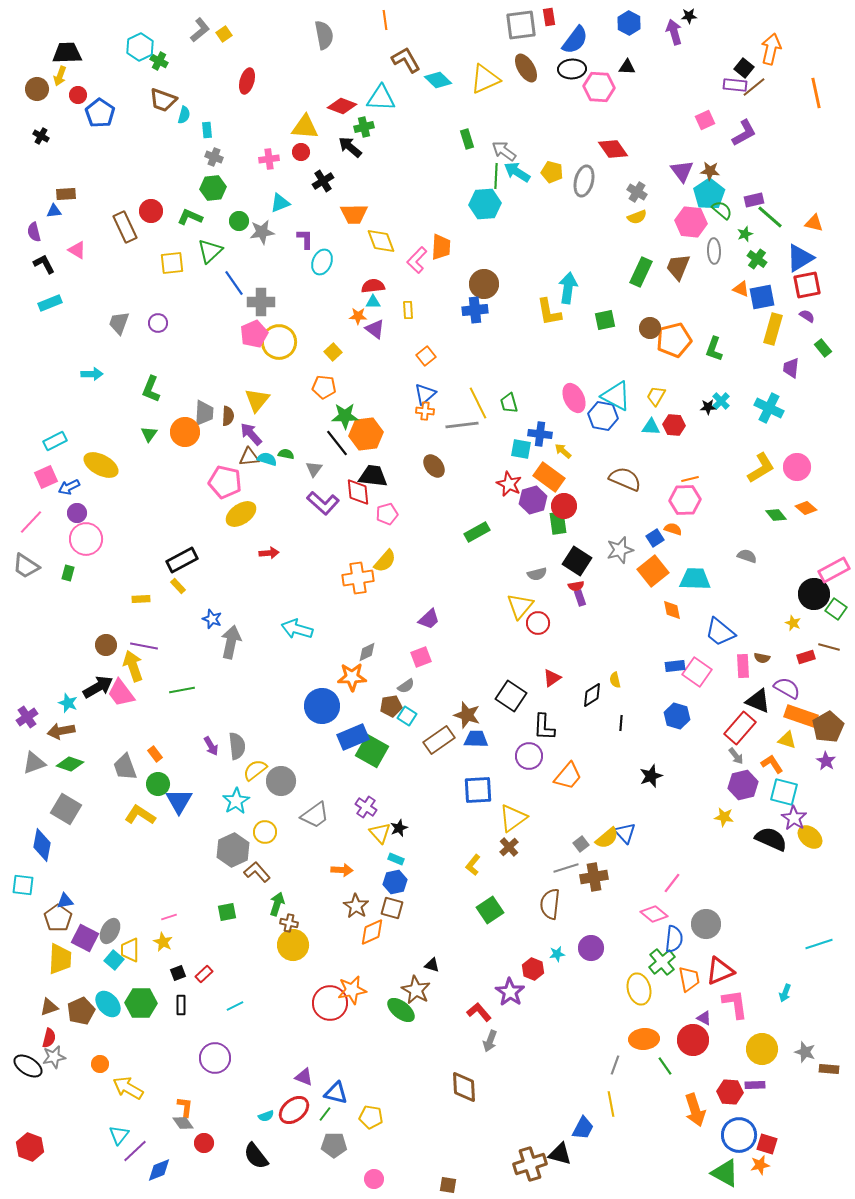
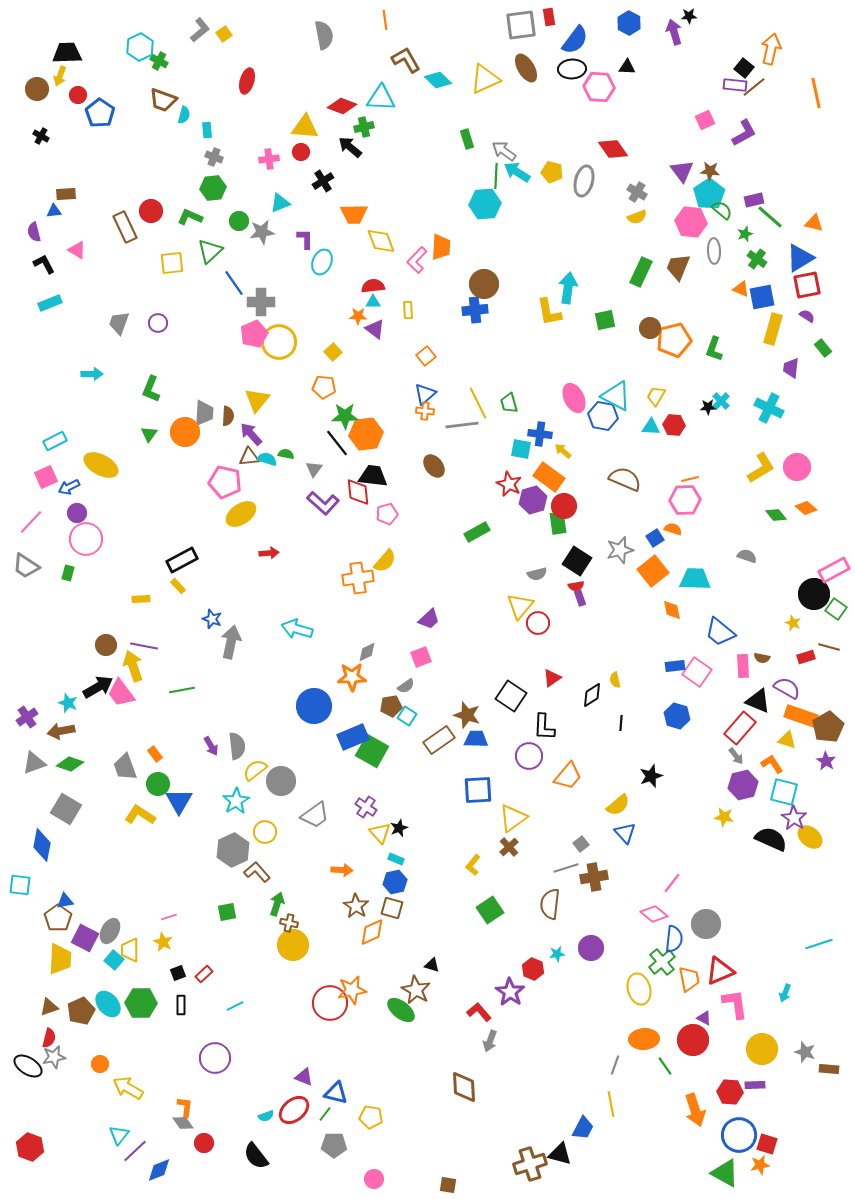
blue circle at (322, 706): moved 8 px left
yellow semicircle at (607, 838): moved 11 px right, 33 px up
cyan square at (23, 885): moved 3 px left
